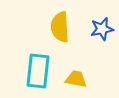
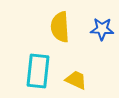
blue star: rotated 15 degrees clockwise
yellow trapezoid: moved 1 px down; rotated 15 degrees clockwise
